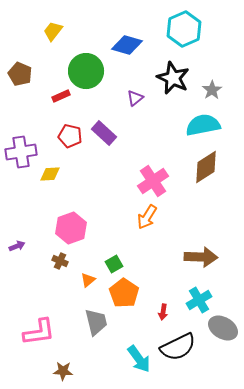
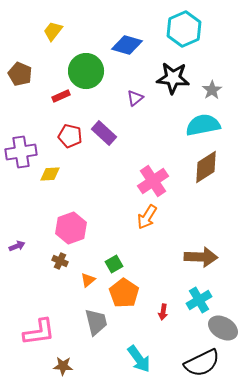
black star: rotated 20 degrees counterclockwise
black semicircle: moved 24 px right, 16 px down
brown star: moved 5 px up
